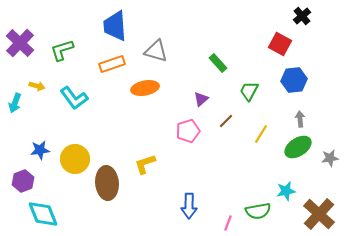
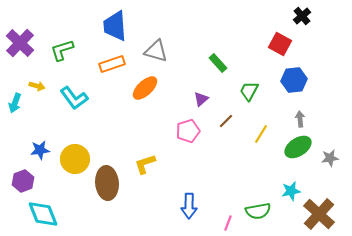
orange ellipse: rotated 32 degrees counterclockwise
cyan star: moved 5 px right
